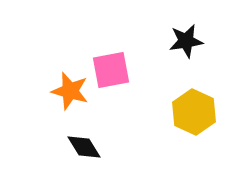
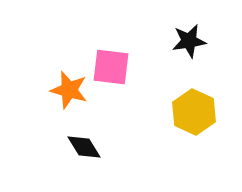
black star: moved 3 px right
pink square: moved 3 px up; rotated 18 degrees clockwise
orange star: moved 1 px left, 1 px up
